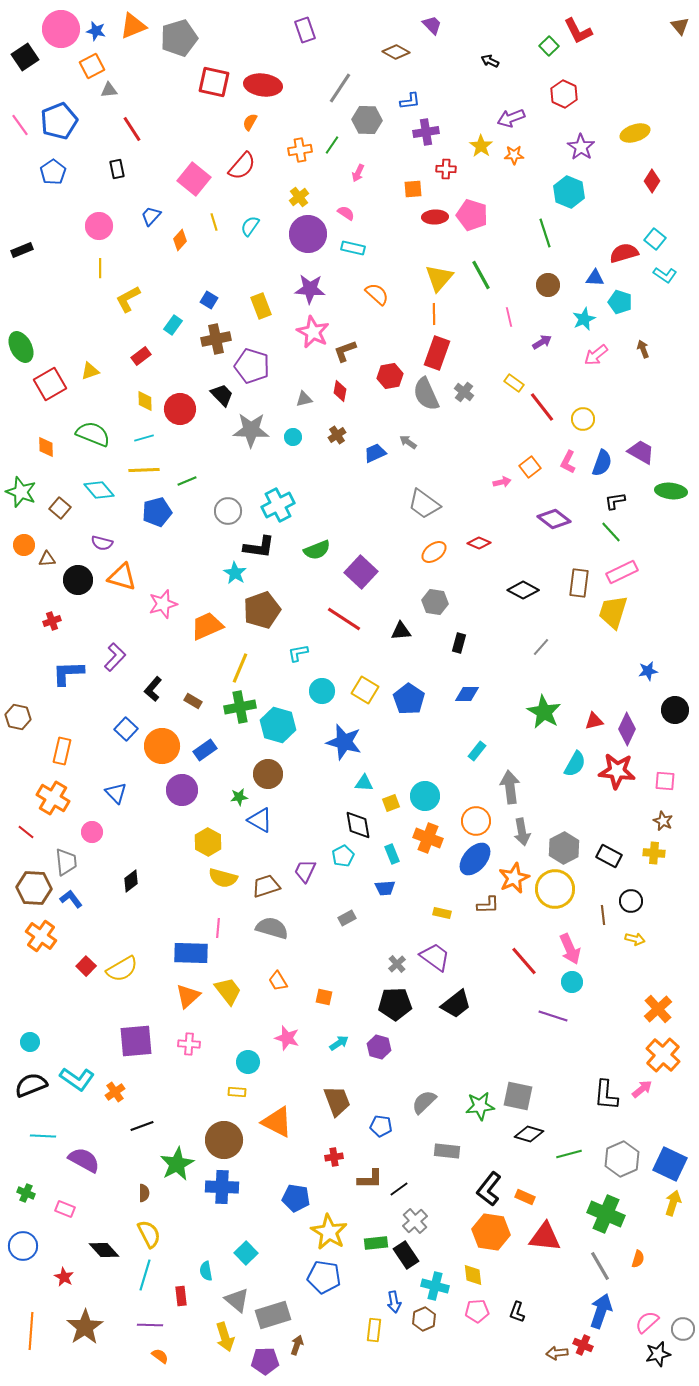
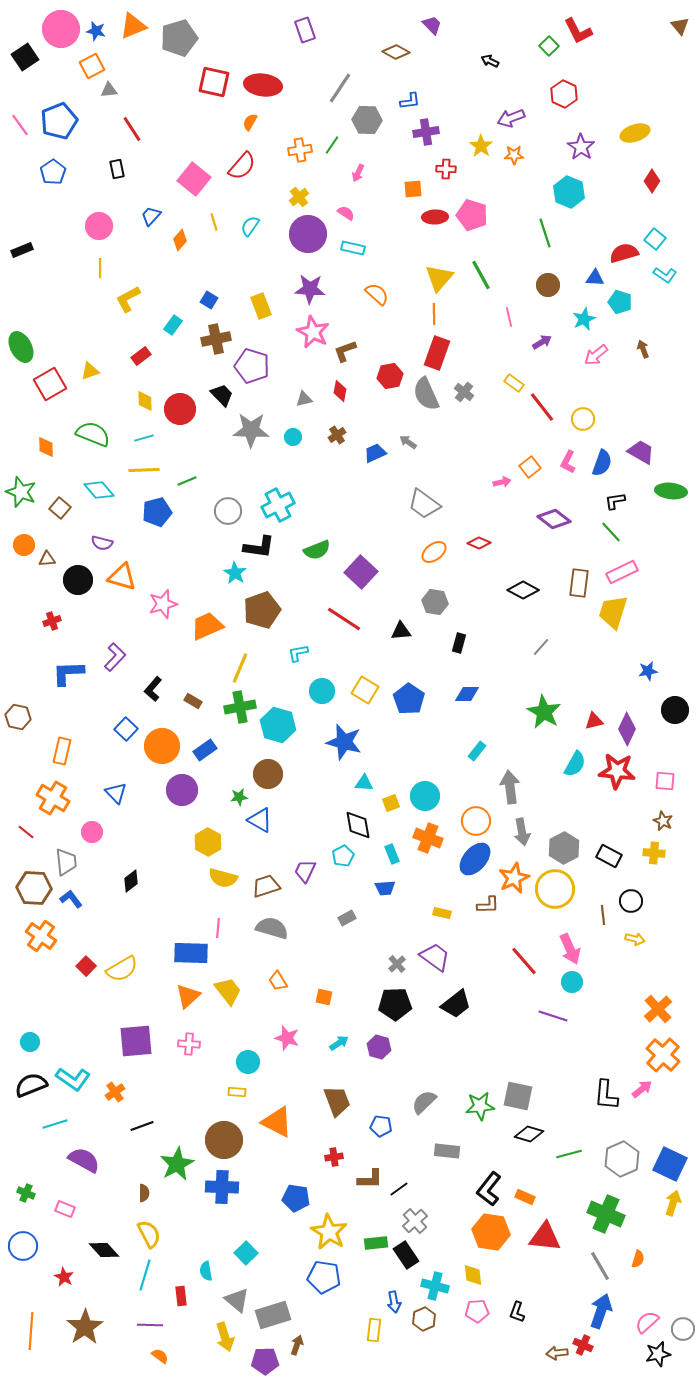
cyan L-shape at (77, 1079): moved 4 px left
cyan line at (43, 1136): moved 12 px right, 12 px up; rotated 20 degrees counterclockwise
